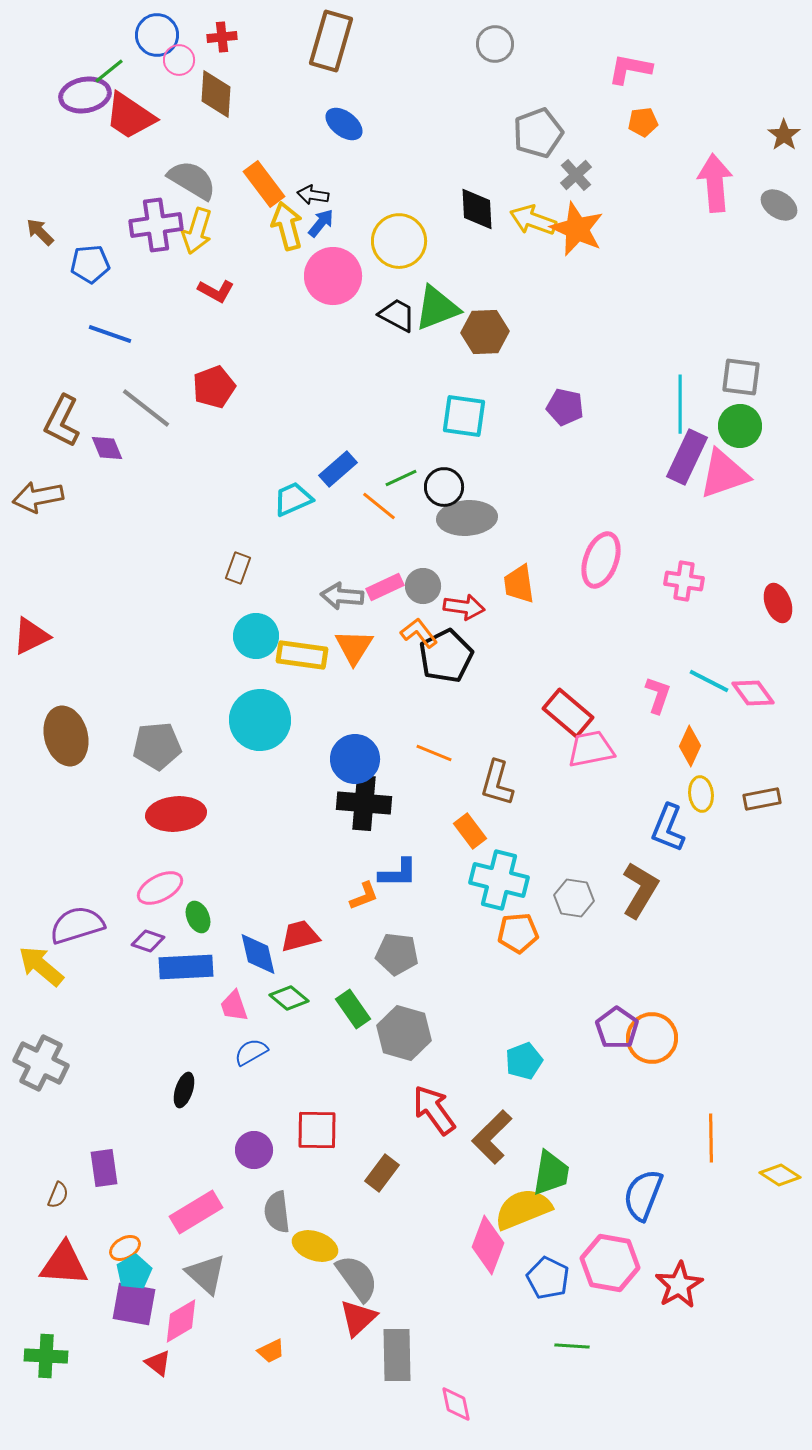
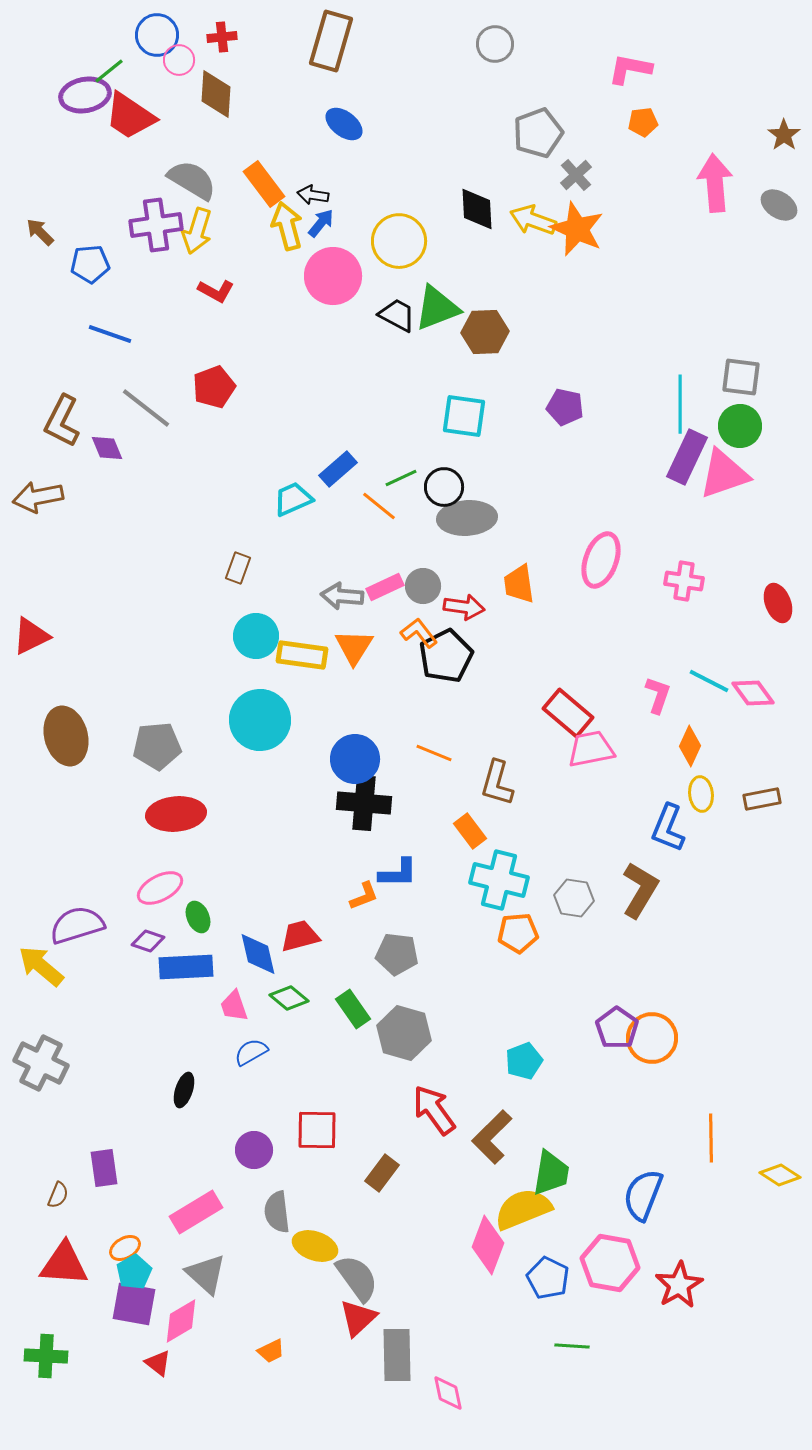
pink diamond at (456, 1404): moved 8 px left, 11 px up
